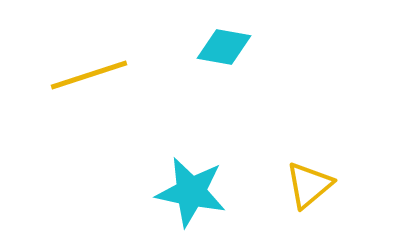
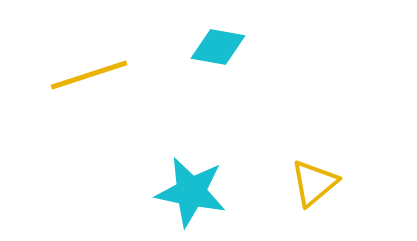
cyan diamond: moved 6 px left
yellow triangle: moved 5 px right, 2 px up
